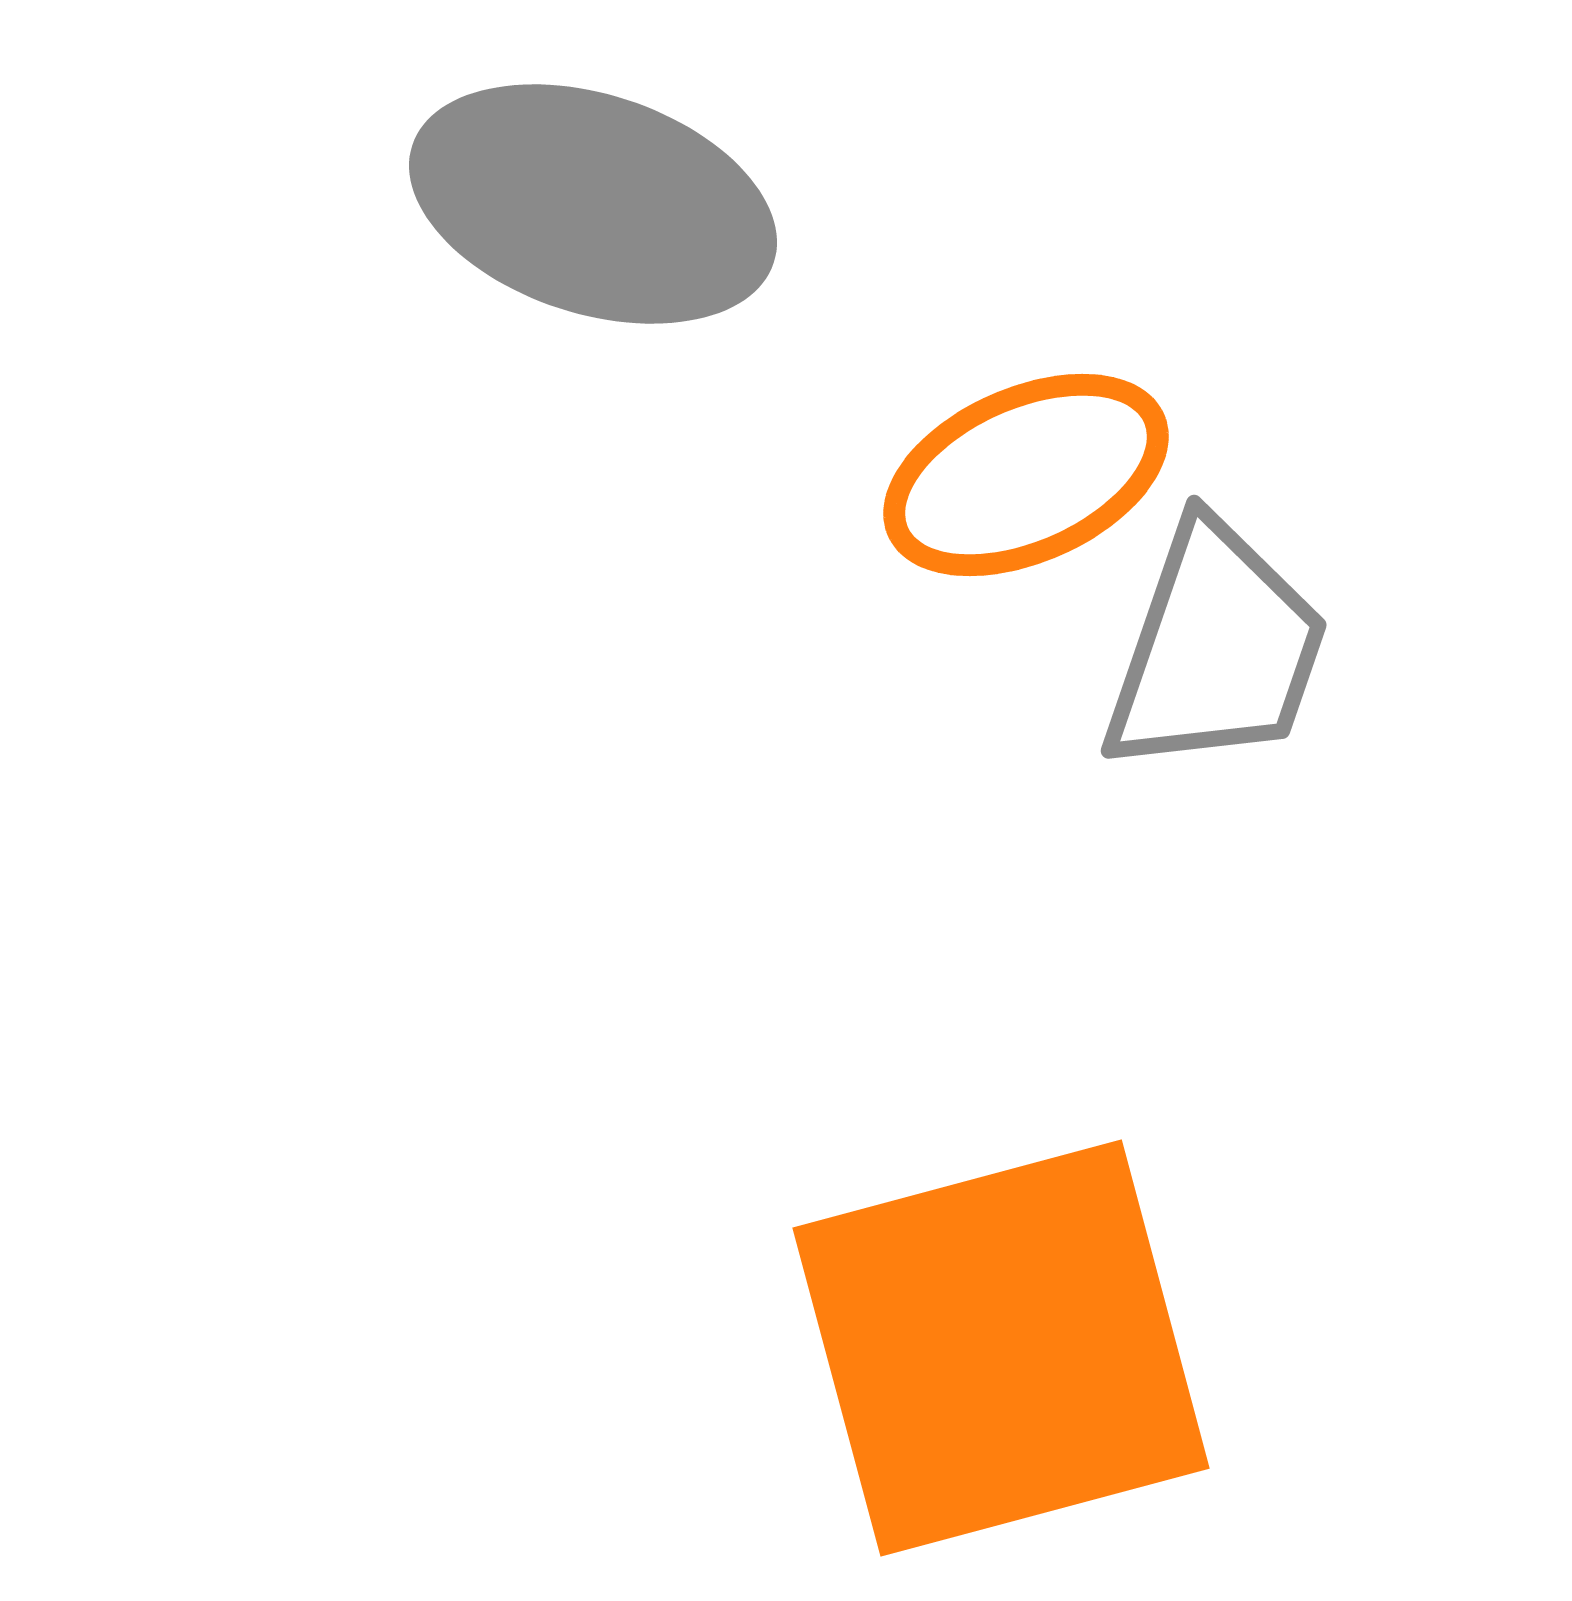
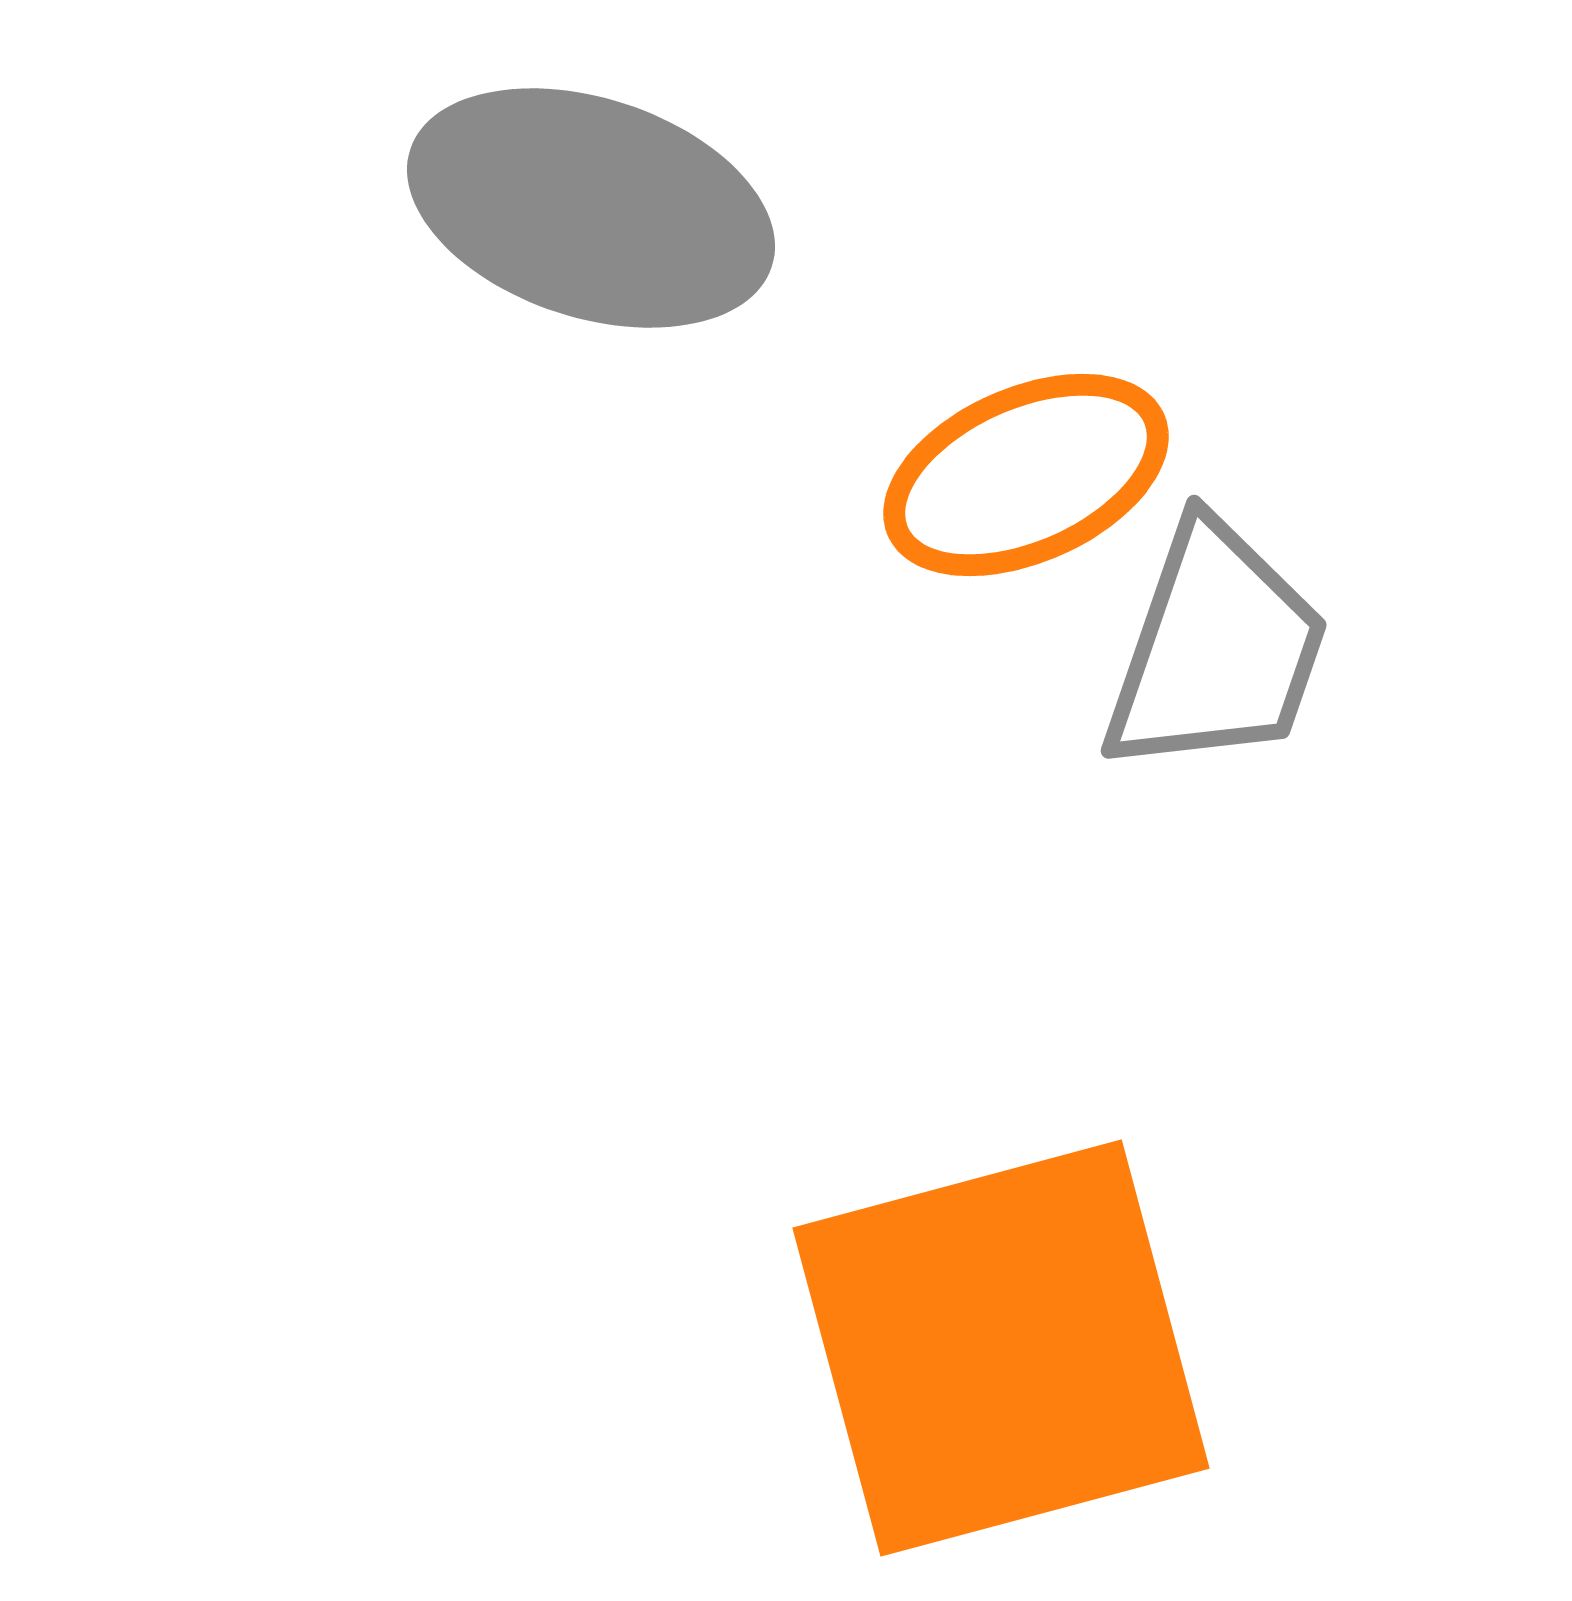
gray ellipse: moved 2 px left, 4 px down
